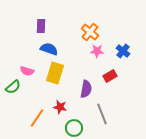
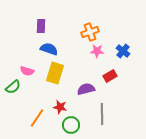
orange cross: rotated 30 degrees clockwise
purple semicircle: rotated 114 degrees counterclockwise
gray line: rotated 20 degrees clockwise
green circle: moved 3 px left, 3 px up
